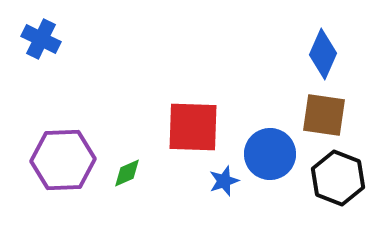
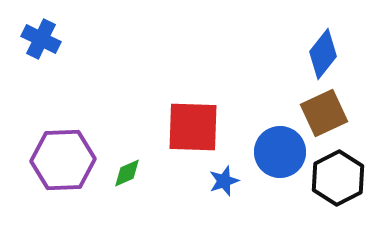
blue diamond: rotated 15 degrees clockwise
brown square: moved 2 px up; rotated 33 degrees counterclockwise
blue circle: moved 10 px right, 2 px up
black hexagon: rotated 12 degrees clockwise
